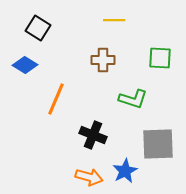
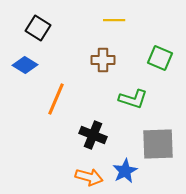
green square: rotated 20 degrees clockwise
